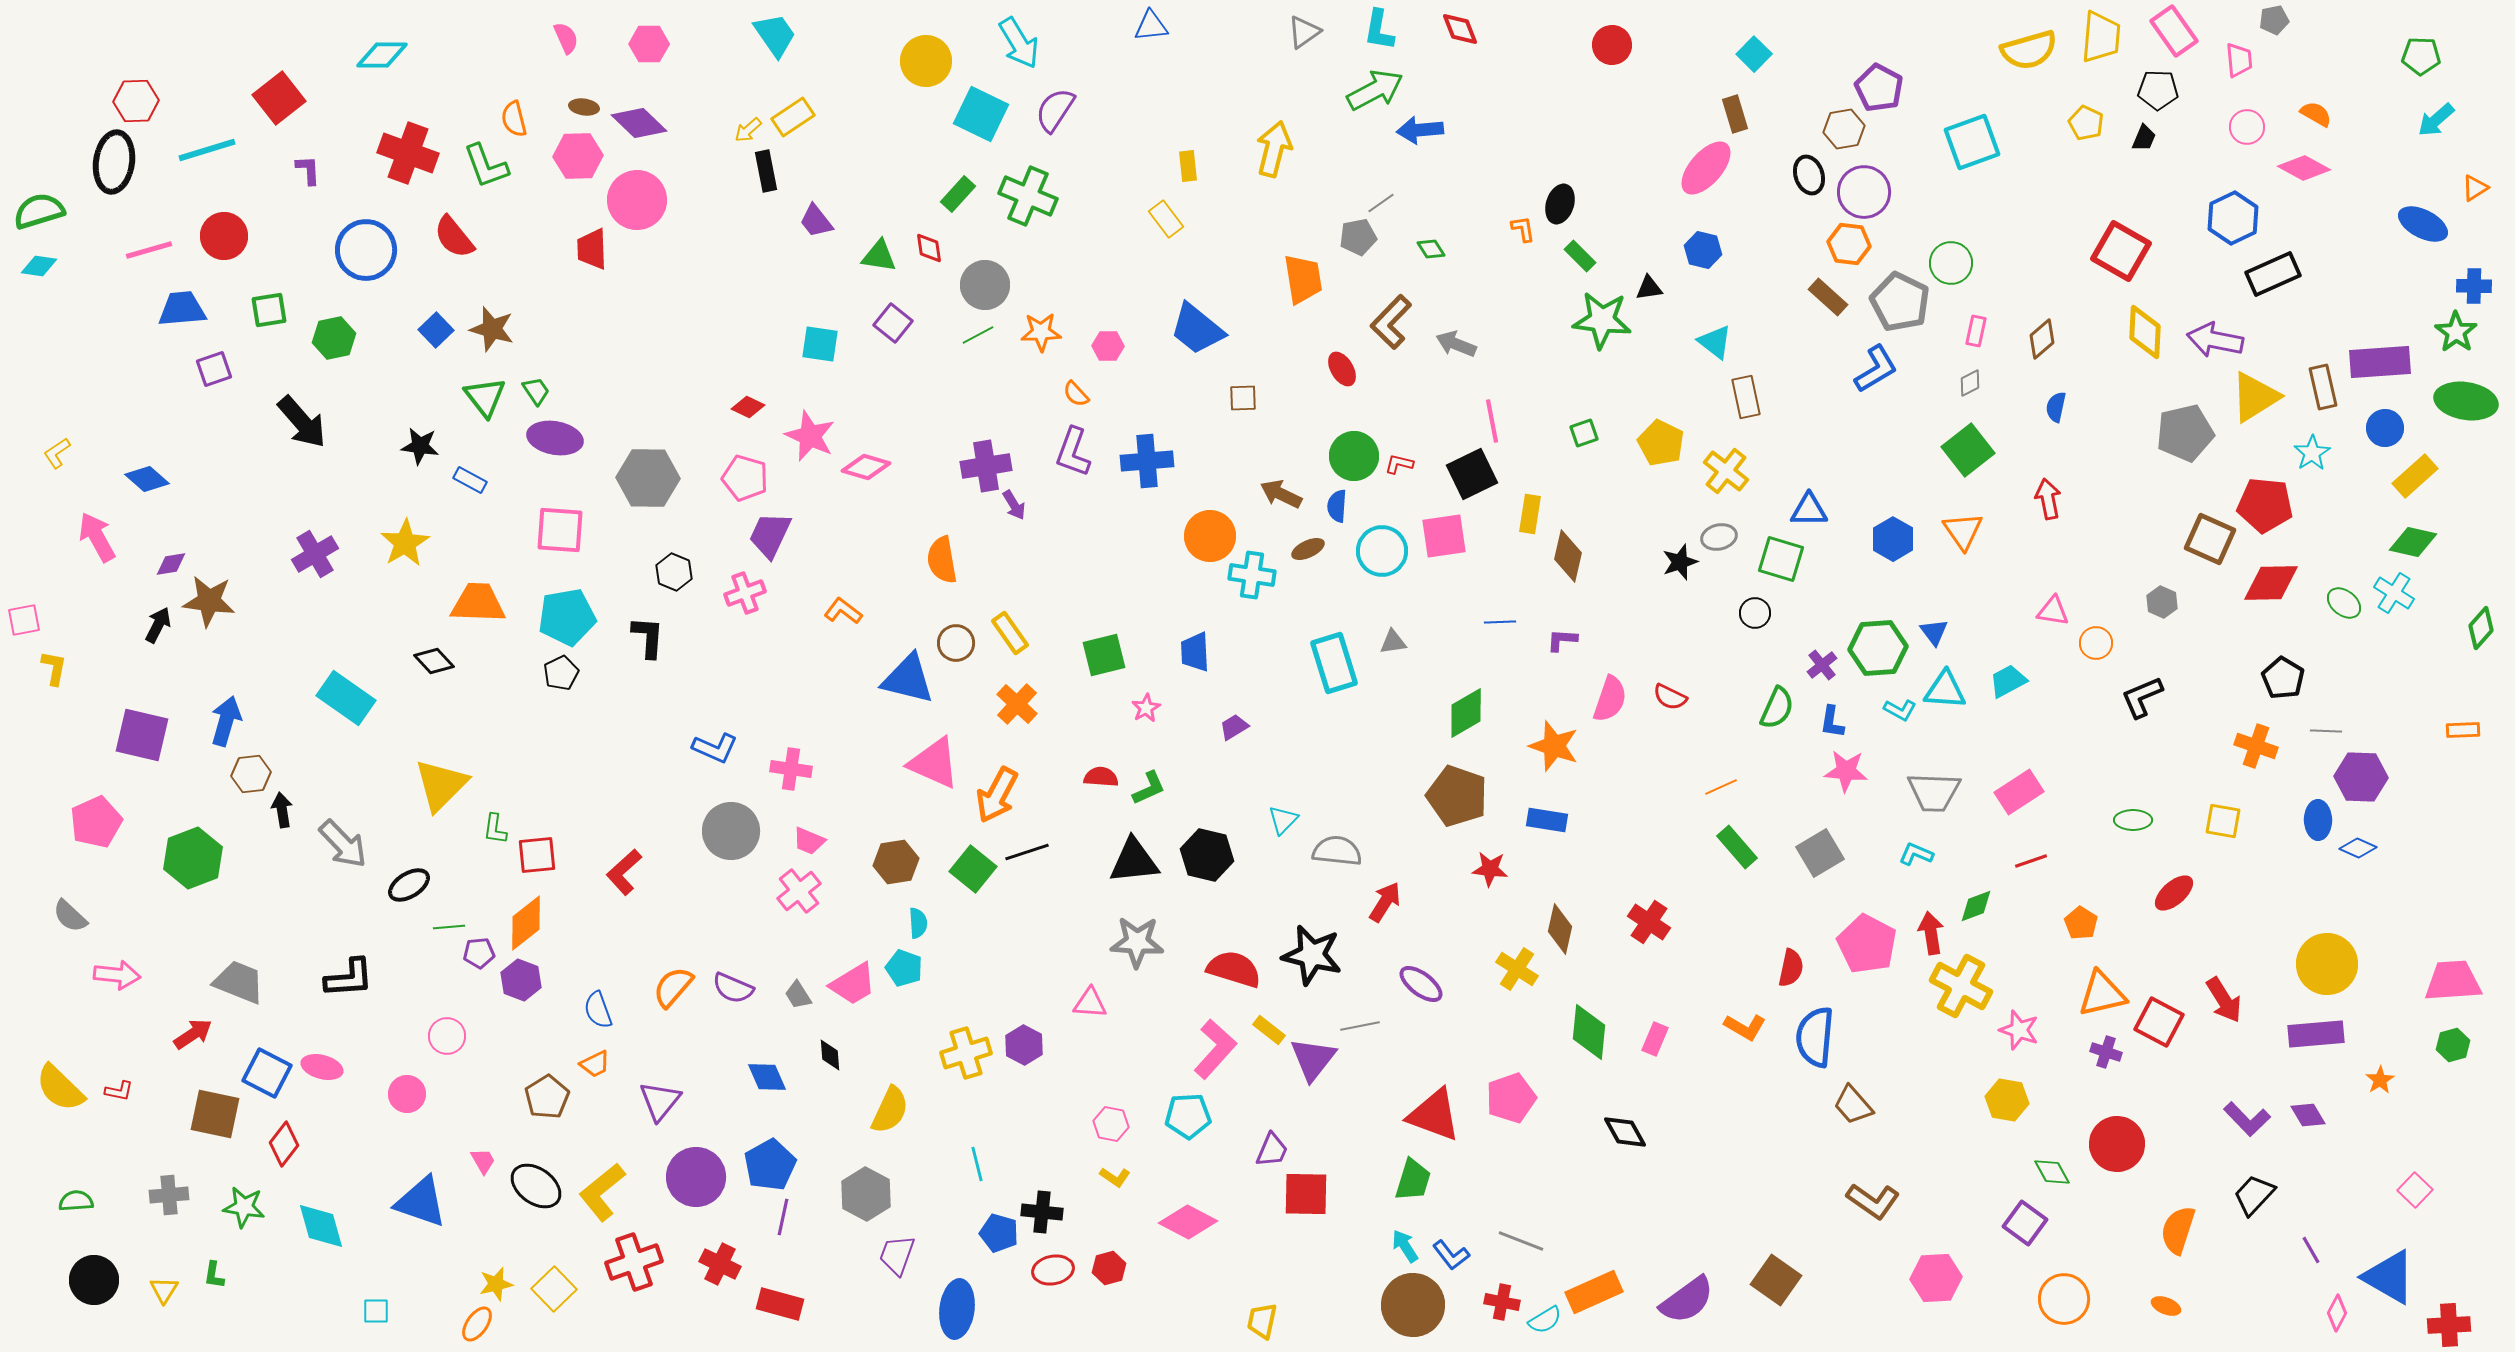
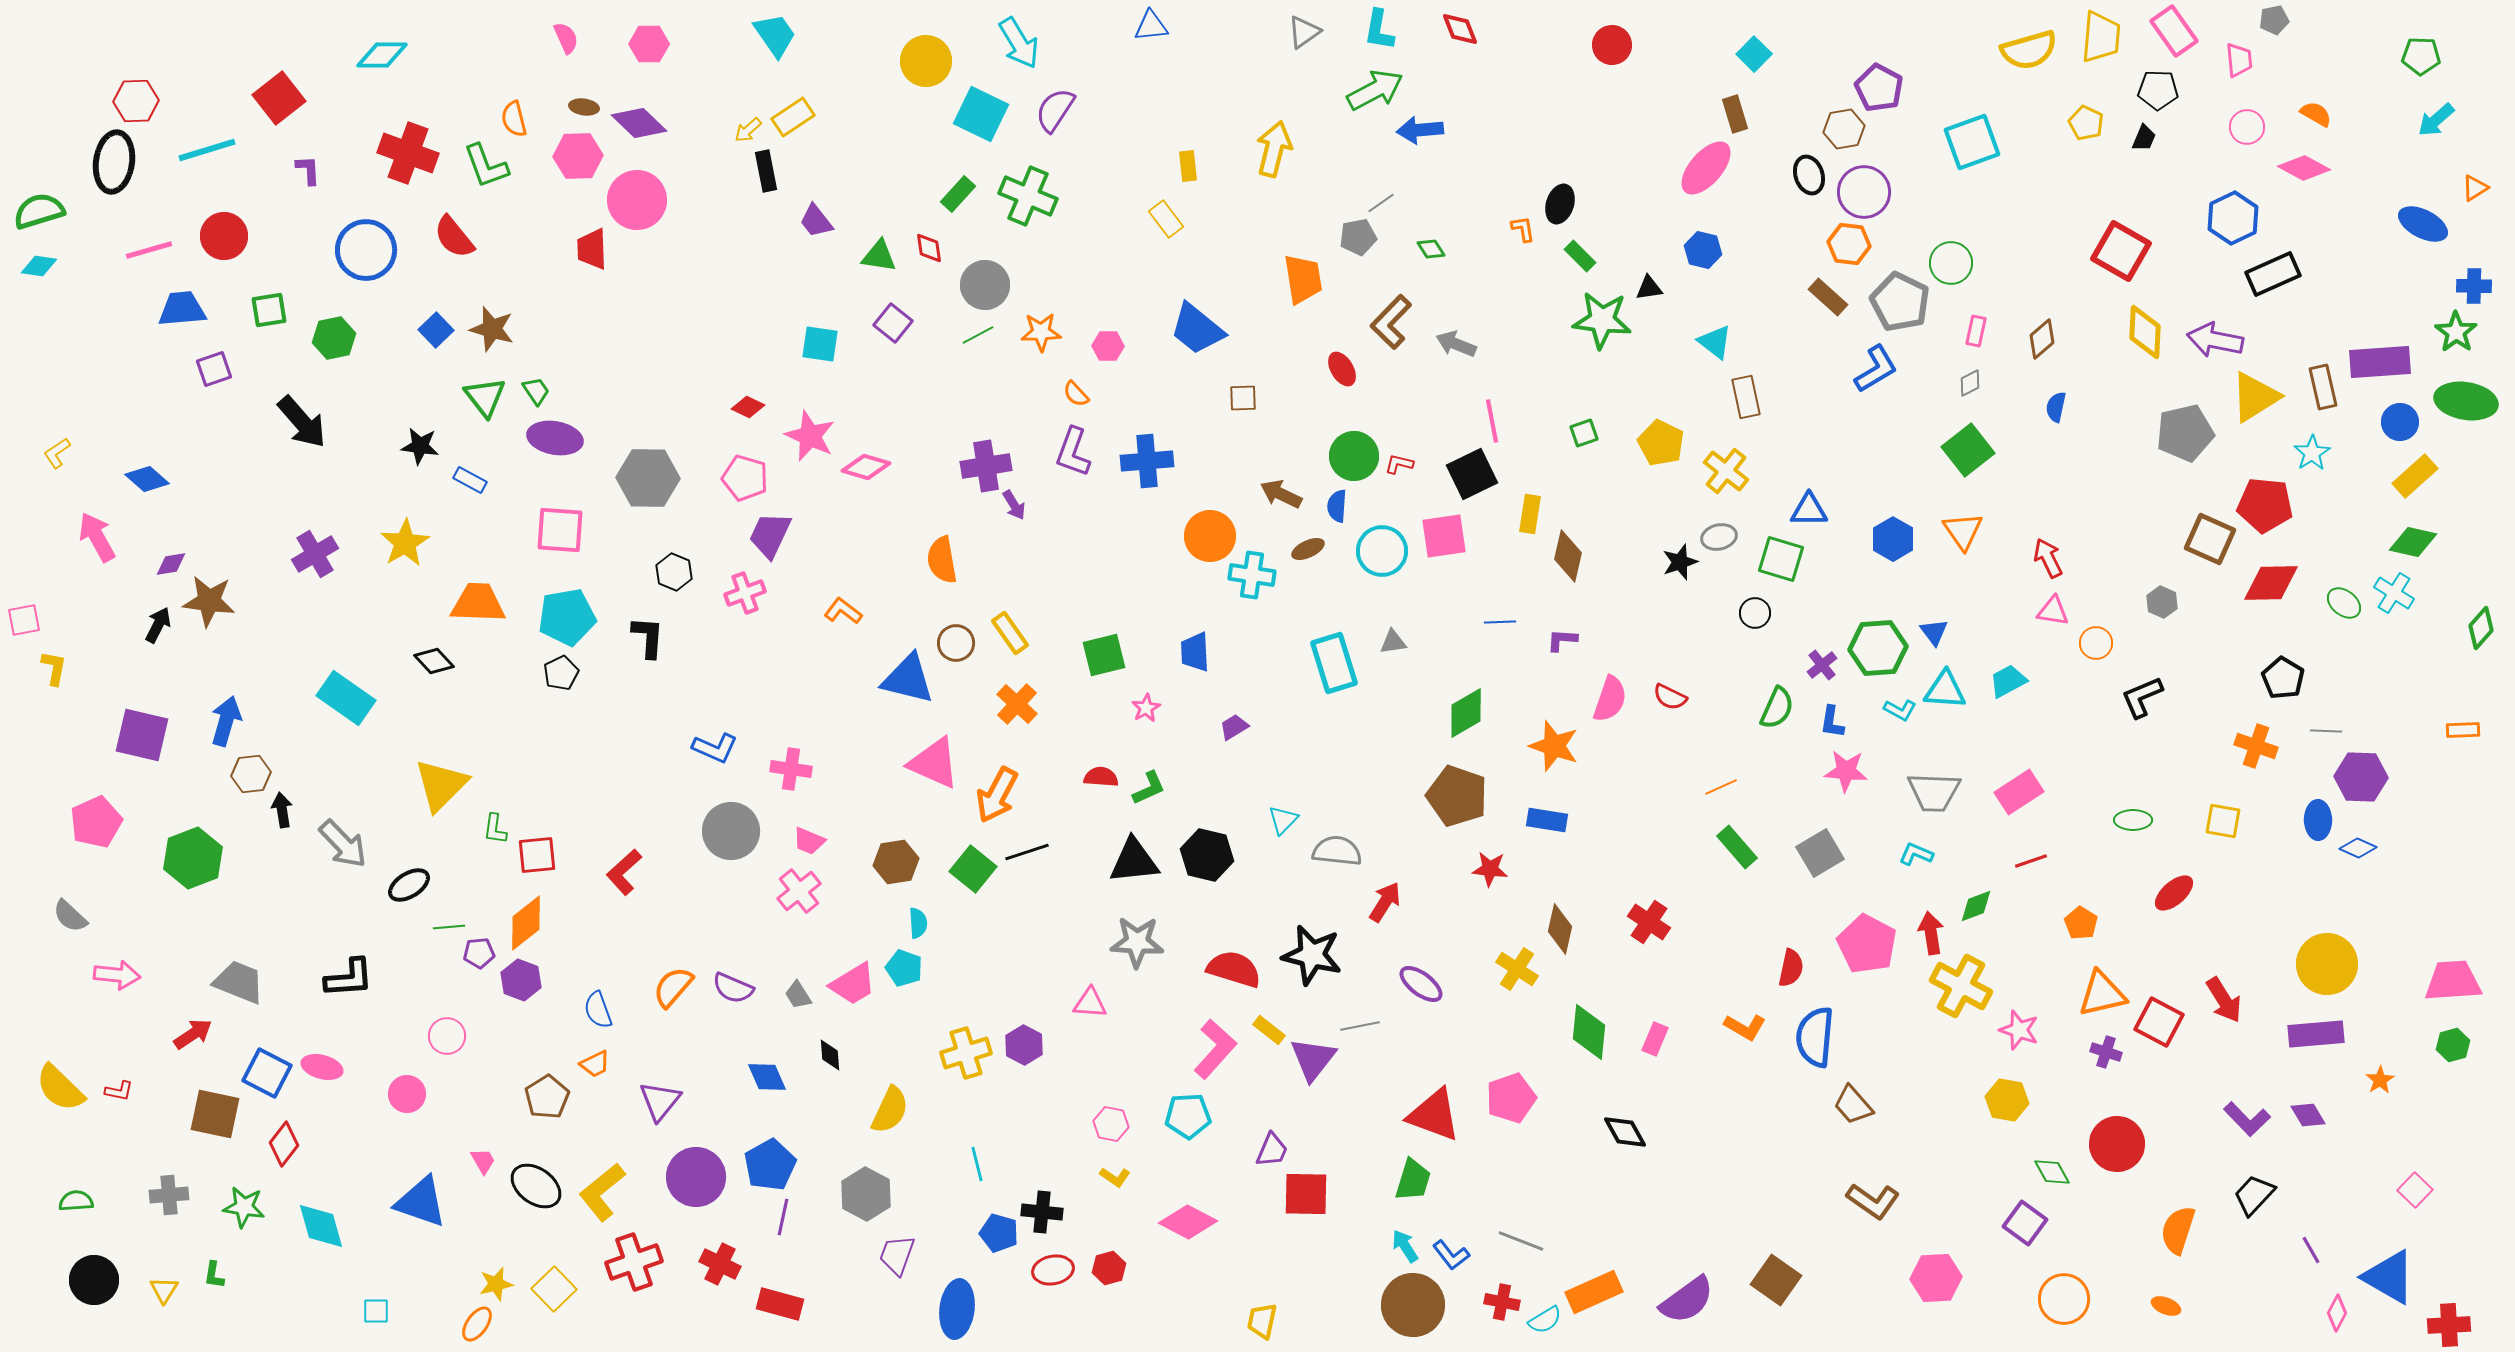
blue circle at (2385, 428): moved 15 px right, 6 px up
red arrow at (2048, 499): moved 59 px down; rotated 15 degrees counterclockwise
